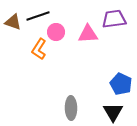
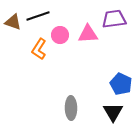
pink circle: moved 4 px right, 3 px down
